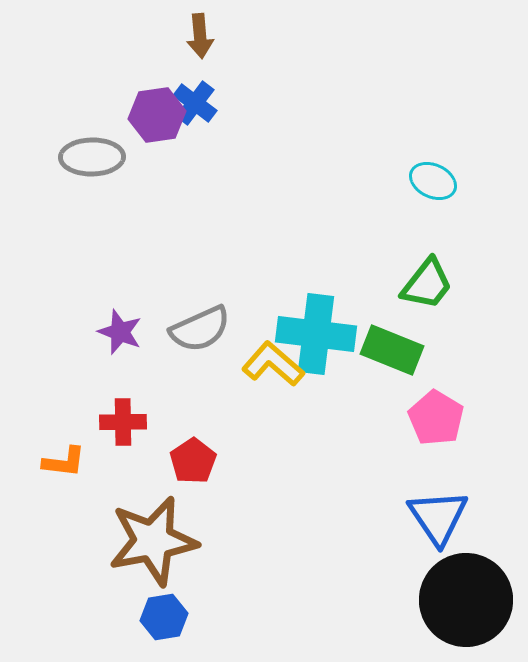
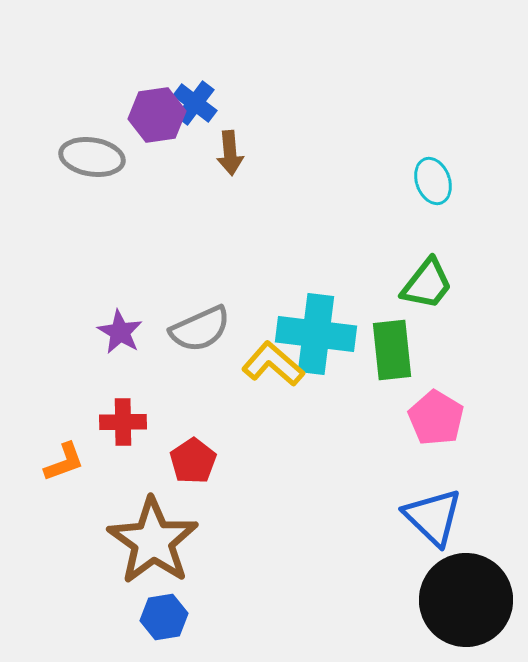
brown arrow: moved 30 px right, 117 px down
gray ellipse: rotated 10 degrees clockwise
cyan ellipse: rotated 45 degrees clockwise
purple star: rotated 9 degrees clockwise
green rectangle: rotated 62 degrees clockwise
orange L-shape: rotated 27 degrees counterclockwise
blue triangle: moved 5 px left; rotated 12 degrees counterclockwise
brown star: rotated 26 degrees counterclockwise
